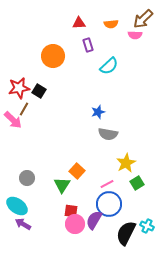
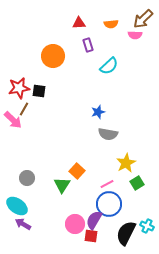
black square: rotated 24 degrees counterclockwise
red square: moved 20 px right, 25 px down
